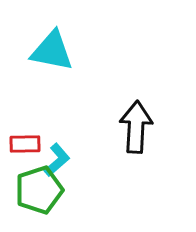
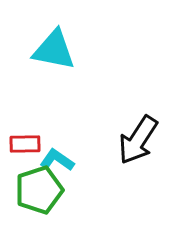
cyan triangle: moved 2 px right, 1 px up
black arrow: moved 2 px right, 13 px down; rotated 150 degrees counterclockwise
cyan L-shape: rotated 104 degrees counterclockwise
